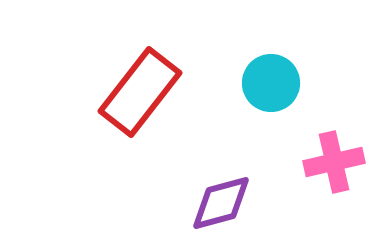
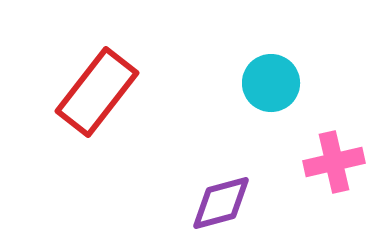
red rectangle: moved 43 px left
